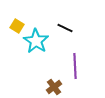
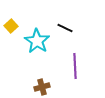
yellow square: moved 6 px left; rotated 16 degrees clockwise
cyan star: moved 1 px right
brown cross: moved 12 px left; rotated 21 degrees clockwise
